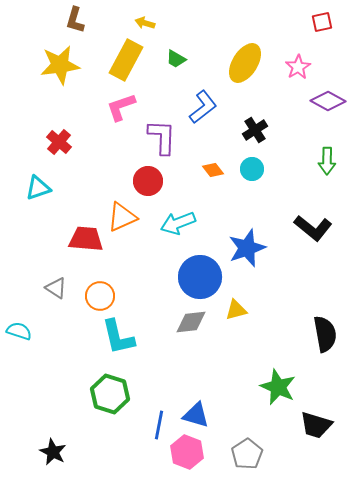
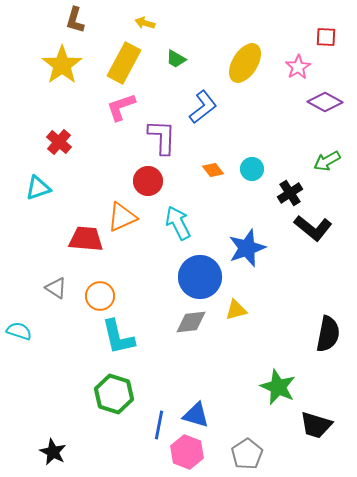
red square: moved 4 px right, 15 px down; rotated 15 degrees clockwise
yellow rectangle: moved 2 px left, 3 px down
yellow star: moved 2 px right; rotated 27 degrees counterclockwise
purple diamond: moved 3 px left, 1 px down
black cross: moved 35 px right, 63 px down
green arrow: rotated 60 degrees clockwise
cyan arrow: rotated 84 degrees clockwise
black semicircle: moved 3 px right; rotated 21 degrees clockwise
green hexagon: moved 4 px right
